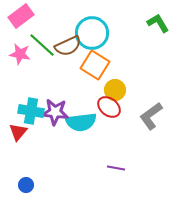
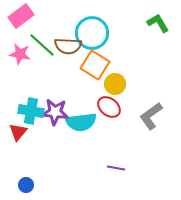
brown semicircle: rotated 28 degrees clockwise
yellow circle: moved 6 px up
